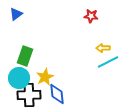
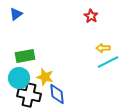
red star: rotated 24 degrees clockwise
green rectangle: rotated 60 degrees clockwise
yellow star: rotated 30 degrees counterclockwise
black cross: rotated 15 degrees clockwise
